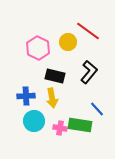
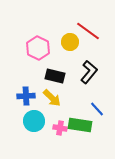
yellow circle: moved 2 px right
yellow arrow: rotated 36 degrees counterclockwise
